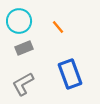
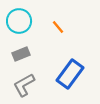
gray rectangle: moved 3 px left, 6 px down
blue rectangle: rotated 56 degrees clockwise
gray L-shape: moved 1 px right, 1 px down
